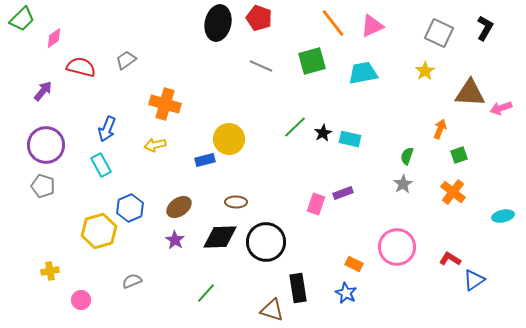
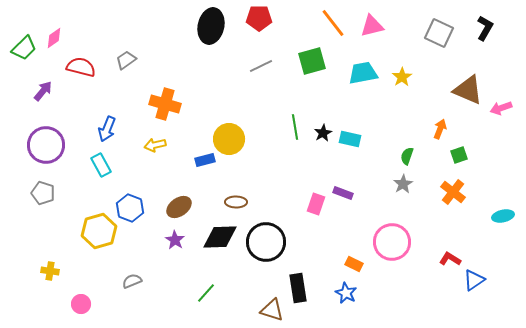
red pentagon at (259, 18): rotated 20 degrees counterclockwise
green trapezoid at (22, 19): moved 2 px right, 29 px down
black ellipse at (218, 23): moved 7 px left, 3 px down
pink triangle at (372, 26): rotated 10 degrees clockwise
gray line at (261, 66): rotated 50 degrees counterclockwise
yellow star at (425, 71): moved 23 px left, 6 px down
brown triangle at (470, 93): moved 2 px left, 3 px up; rotated 20 degrees clockwise
green line at (295, 127): rotated 55 degrees counterclockwise
gray pentagon at (43, 186): moved 7 px down
purple rectangle at (343, 193): rotated 42 degrees clockwise
blue hexagon at (130, 208): rotated 16 degrees counterclockwise
pink circle at (397, 247): moved 5 px left, 5 px up
yellow cross at (50, 271): rotated 18 degrees clockwise
pink circle at (81, 300): moved 4 px down
